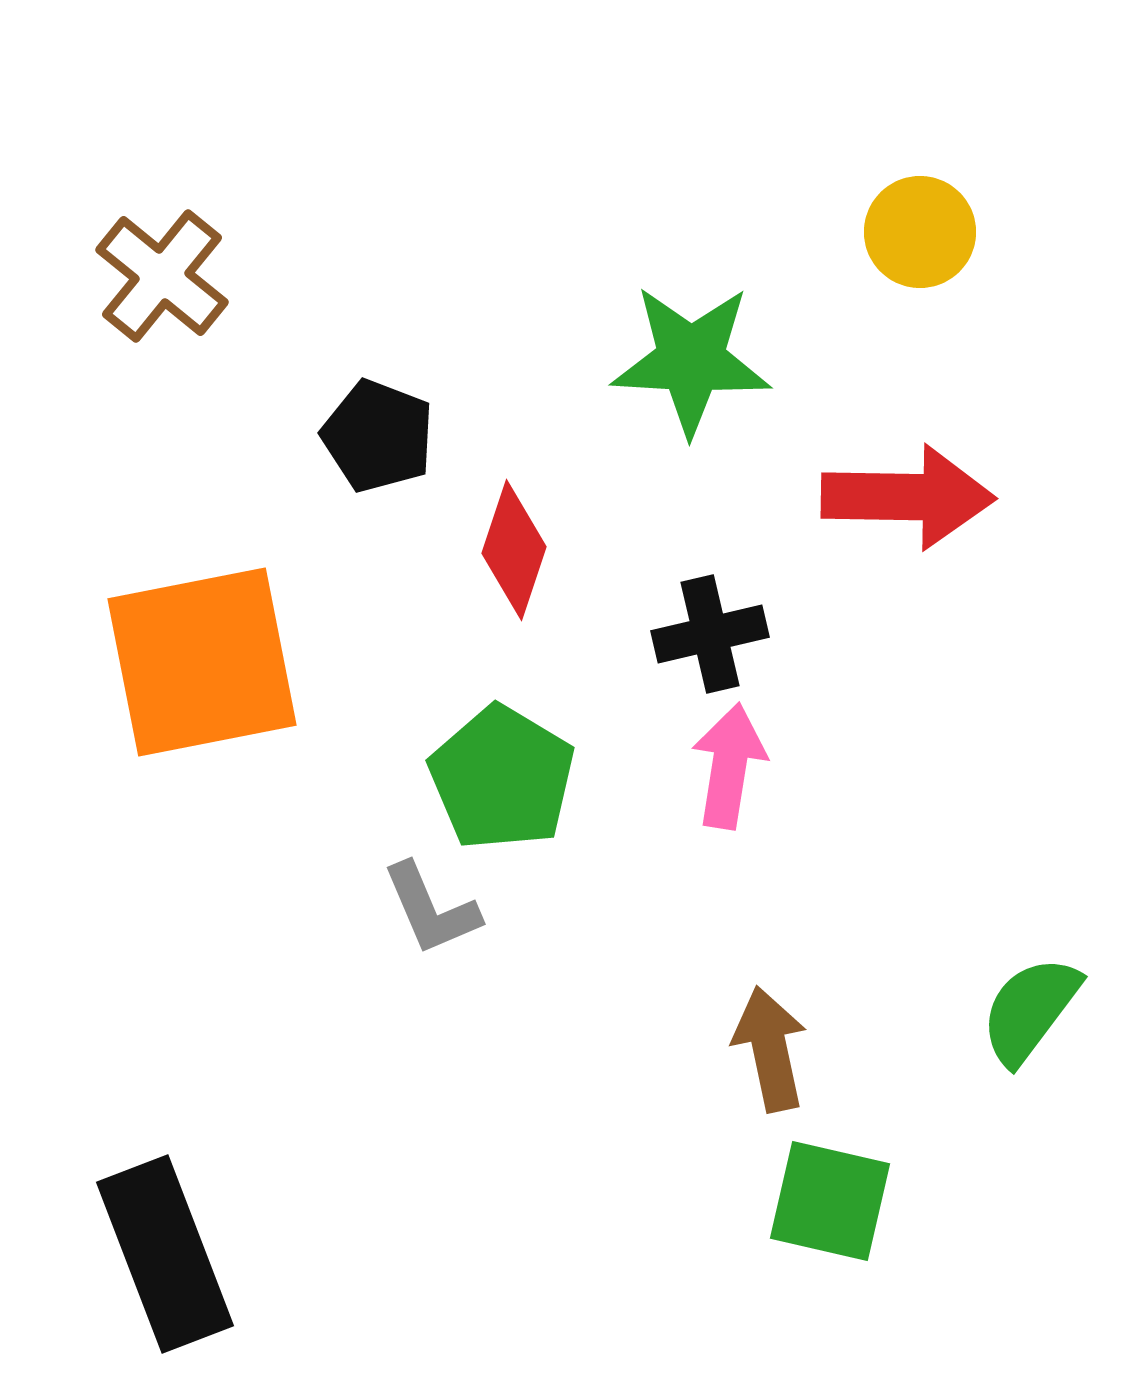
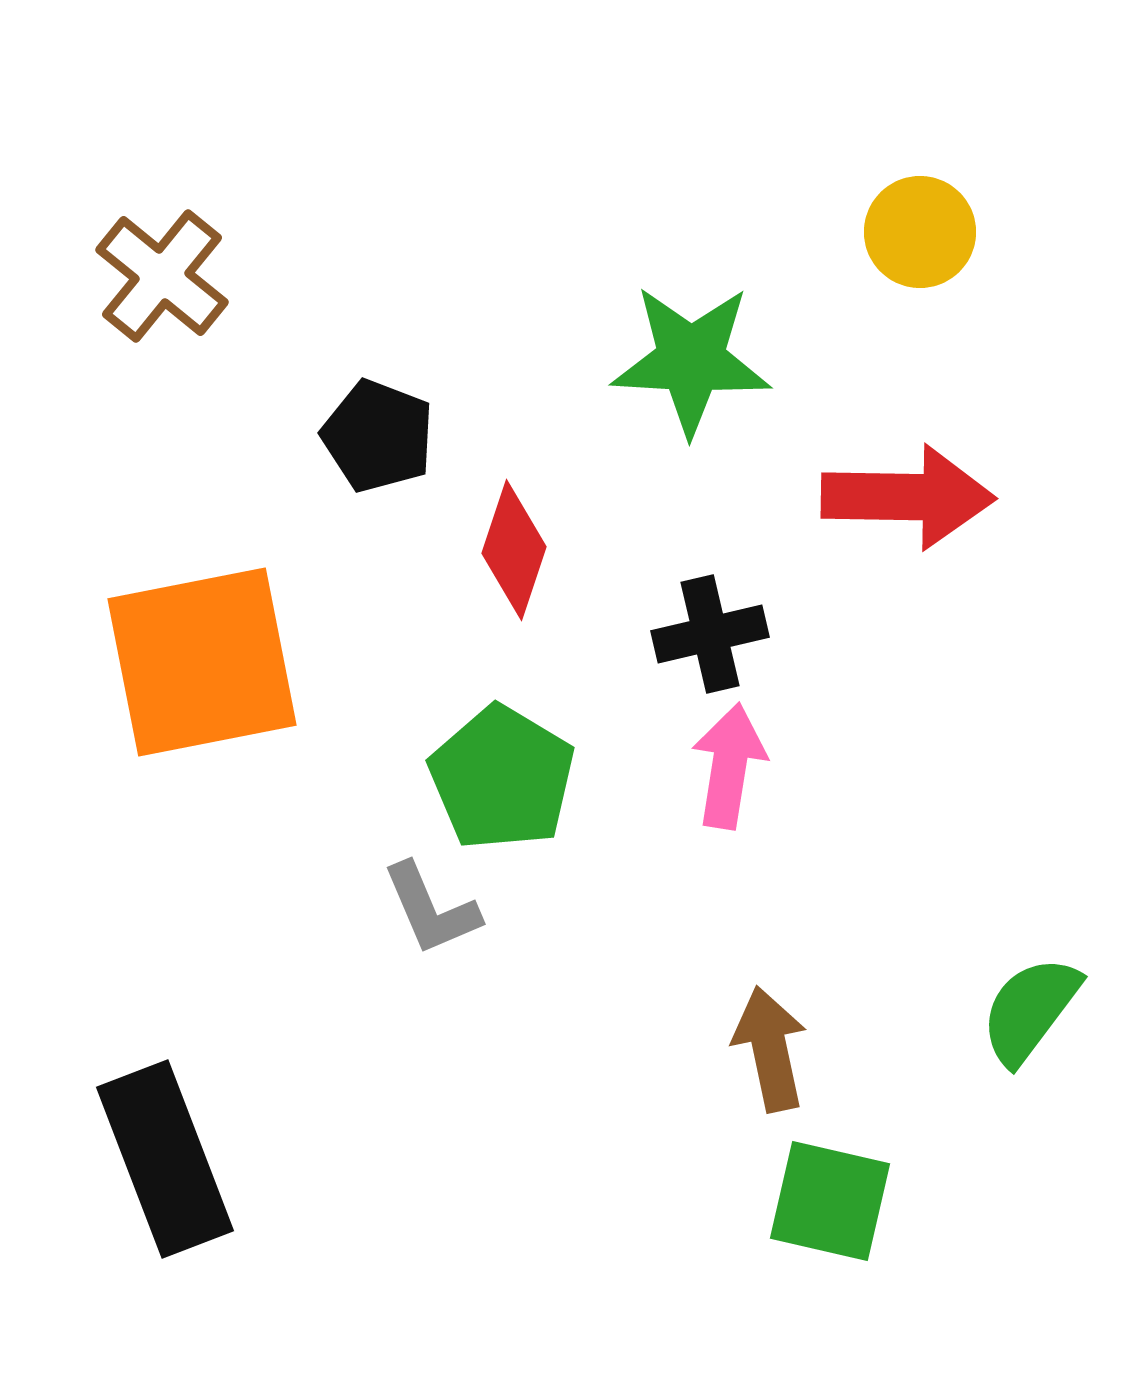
black rectangle: moved 95 px up
